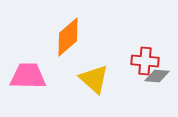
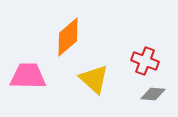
red cross: rotated 16 degrees clockwise
gray diamond: moved 4 px left, 18 px down
